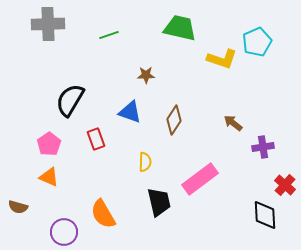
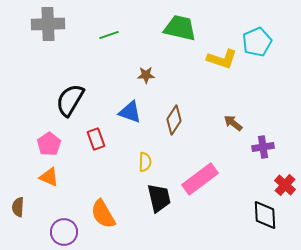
black trapezoid: moved 4 px up
brown semicircle: rotated 78 degrees clockwise
